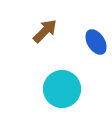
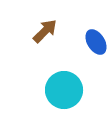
cyan circle: moved 2 px right, 1 px down
